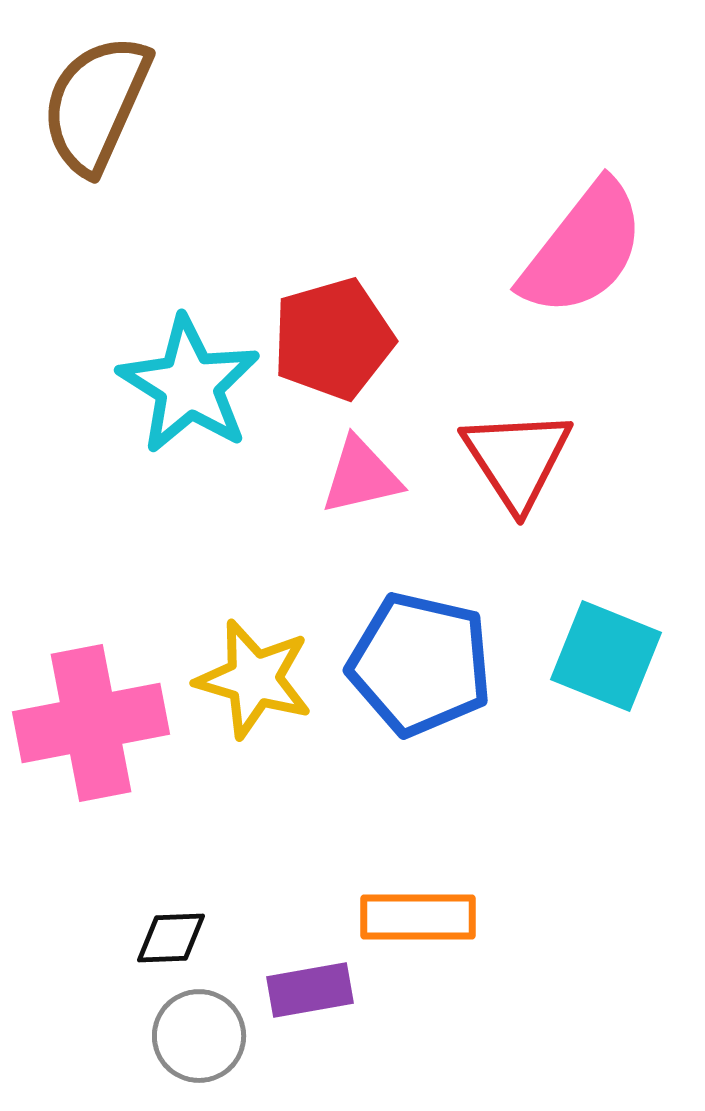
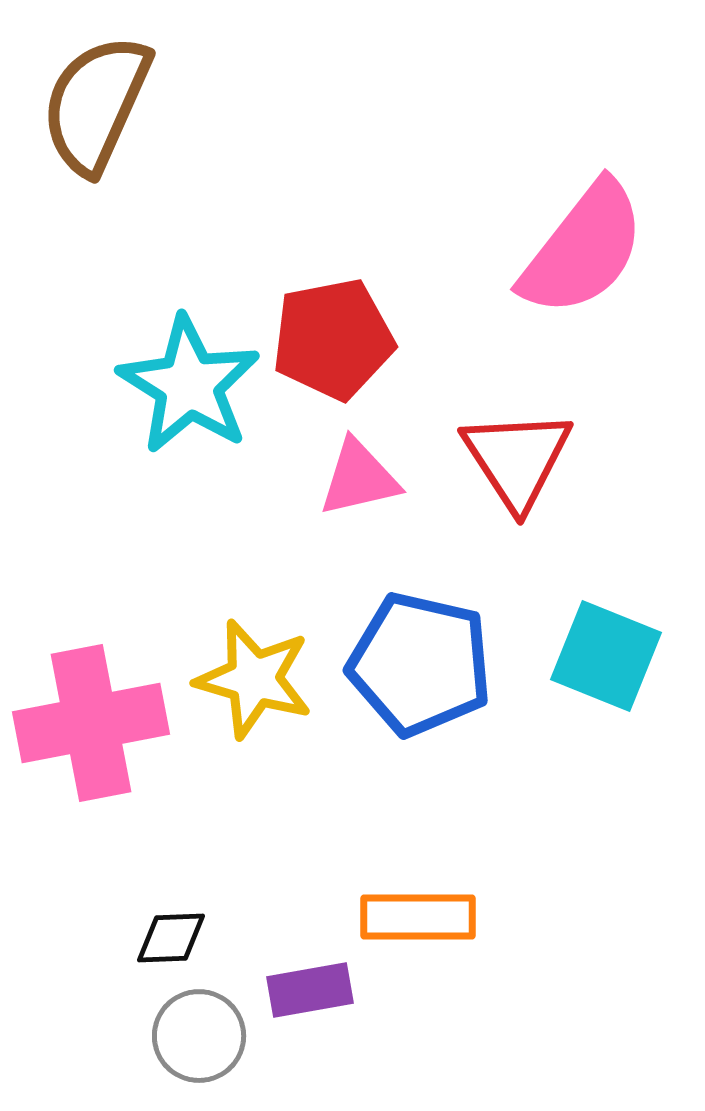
red pentagon: rotated 5 degrees clockwise
pink triangle: moved 2 px left, 2 px down
